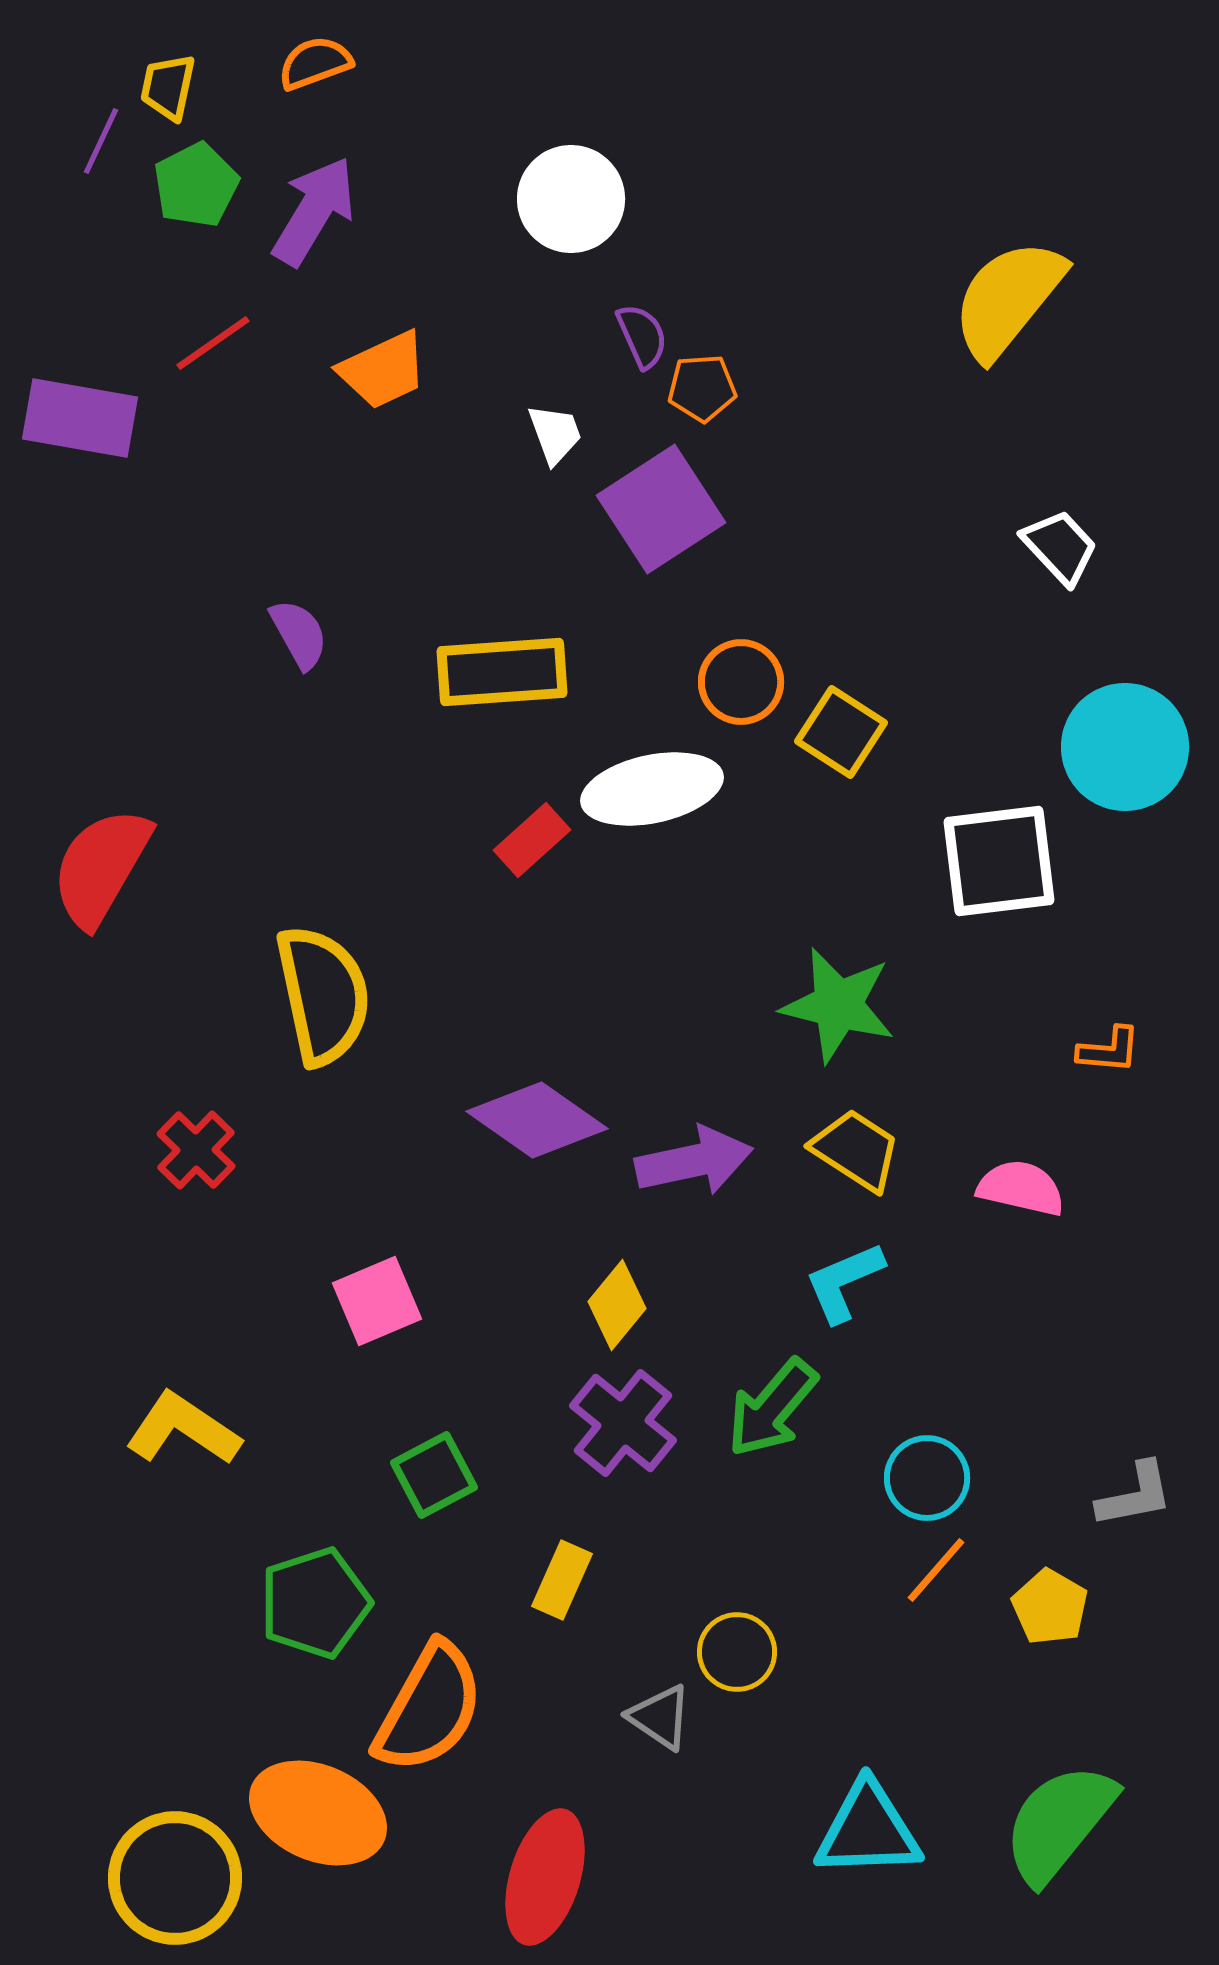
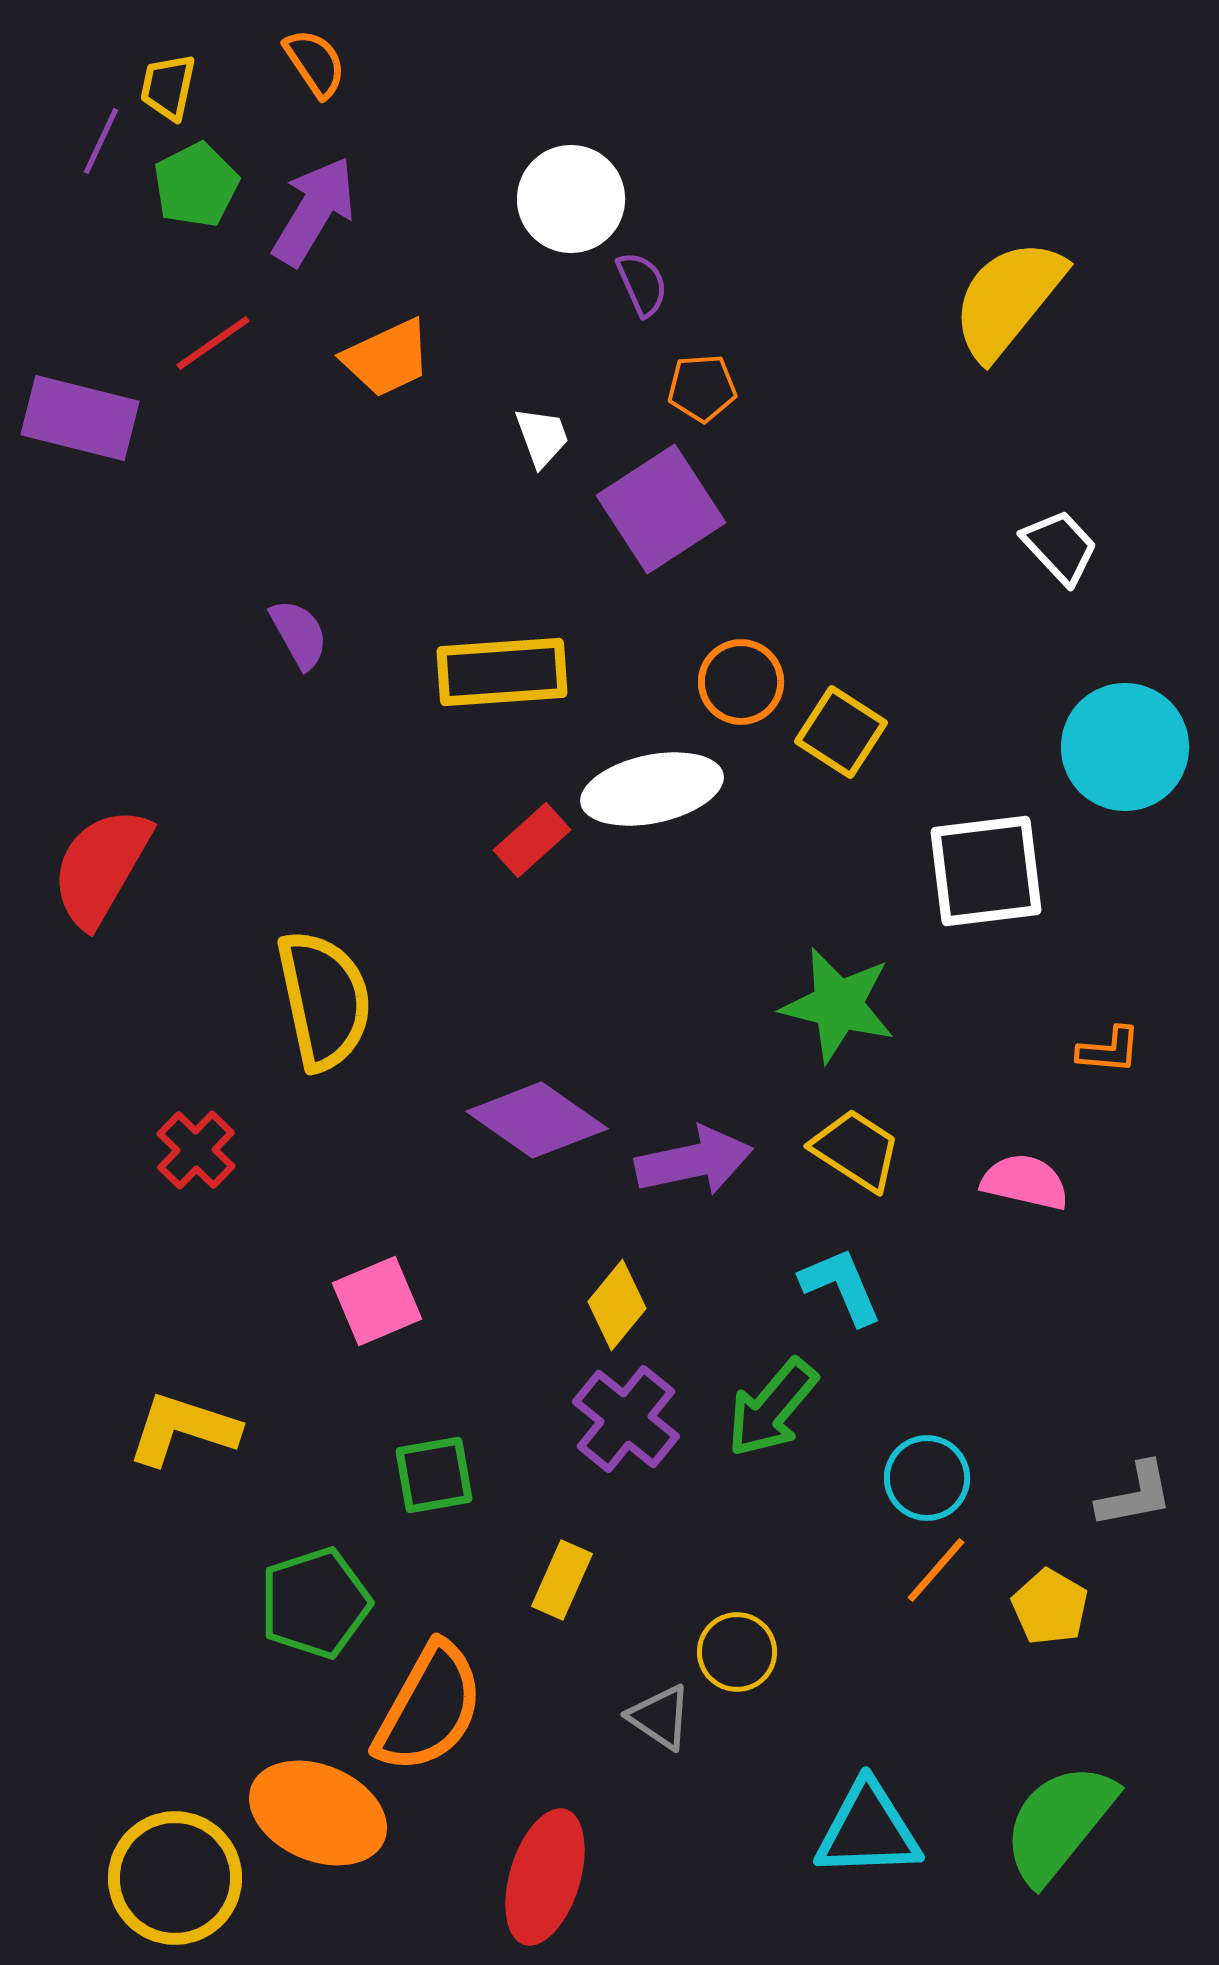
orange semicircle at (315, 63): rotated 76 degrees clockwise
purple semicircle at (642, 336): moved 52 px up
orange trapezoid at (383, 370): moved 4 px right, 12 px up
purple rectangle at (80, 418): rotated 4 degrees clockwise
white trapezoid at (555, 434): moved 13 px left, 3 px down
white square at (999, 861): moved 13 px left, 10 px down
yellow semicircle at (323, 995): moved 1 px right, 5 px down
pink semicircle at (1021, 1188): moved 4 px right, 6 px up
cyan L-shape at (844, 1282): moved 3 px left, 4 px down; rotated 90 degrees clockwise
purple cross at (623, 1423): moved 3 px right, 4 px up
yellow L-shape at (183, 1429): rotated 16 degrees counterclockwise
green square at (434, 1475): rotated 18 degrees clockwise
